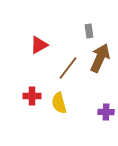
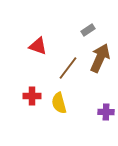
gray rectangle: moved 1 px left, 1 px up; rotated 64 degrees clockwise
red triangle: moved 1 px left, 1 px down; rotated 48 degrees clockwise
